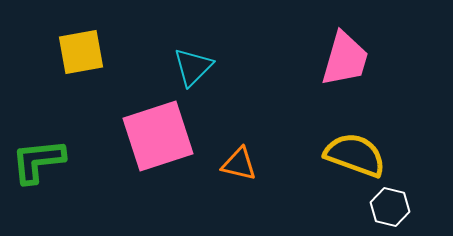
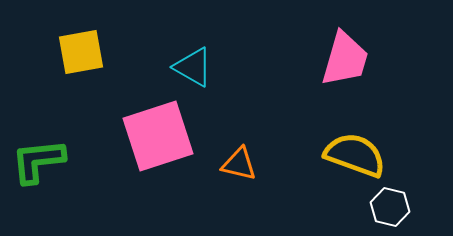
cyan triangle: rotated 45 degrees counterclockwise
